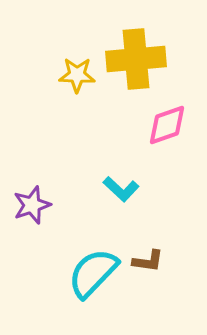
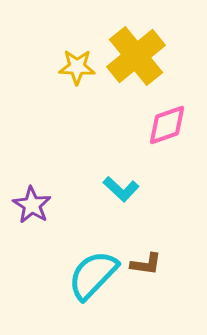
yellow cross: moved 3 px up; rotated 34 degrees counterclockwise
yellow star: moved 8 px up
purple star: rotated 21 degrees counterclockwise
brown L-shape: moved 2 px left, 3 px down
cyan semicircle: moved 2 px down
